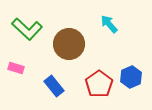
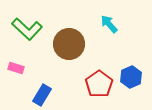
blue rectangle: moved 12 px left, 9 px down; rotated 70 degrees clockwise
